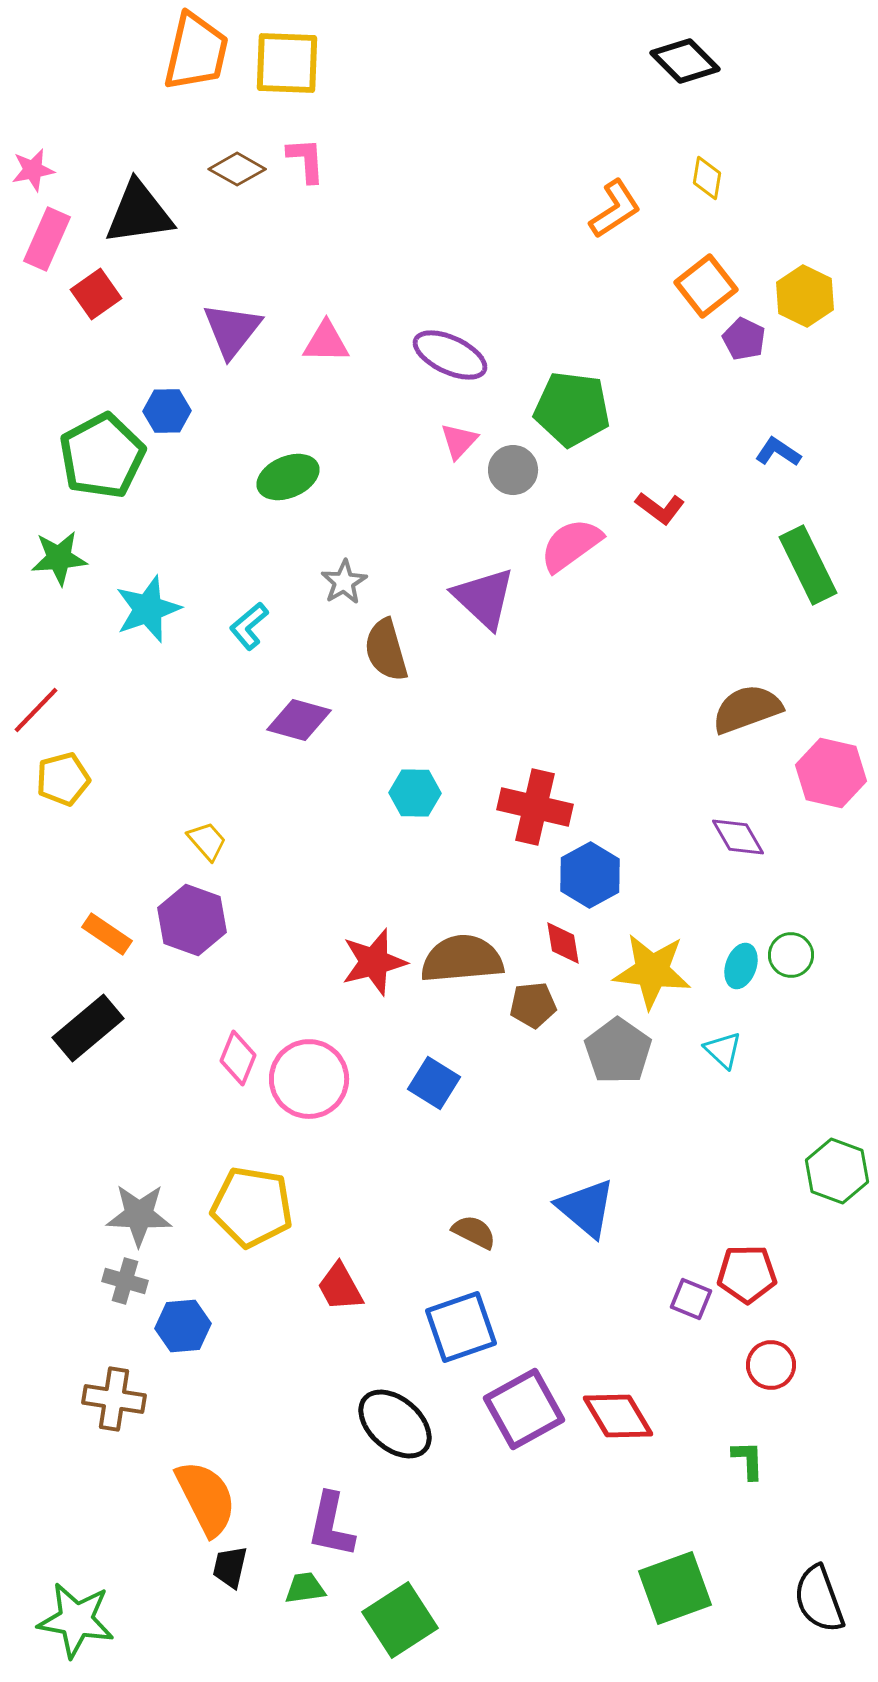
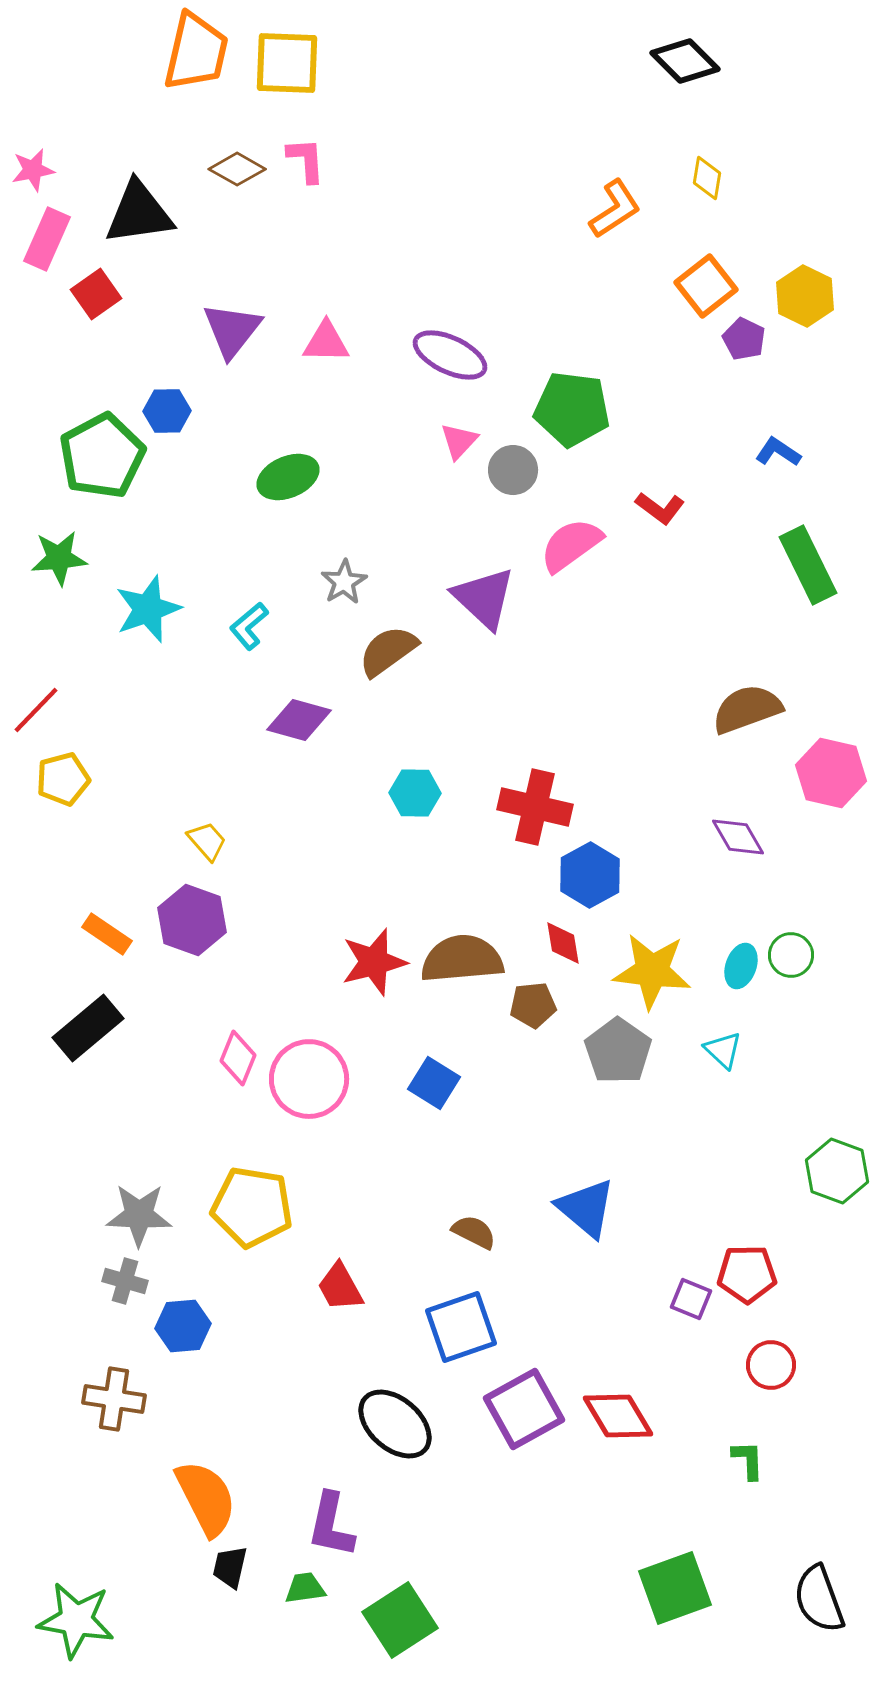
brown semicircle at (386, 650): moved 2 px right, 1 px down; rotated 70 degrees clockwise
